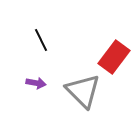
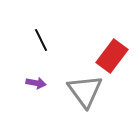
red rectangle: moved 2 px left, 1 px up
gray triangle: moved 2 px right; rotated 9 degrees clockwise
